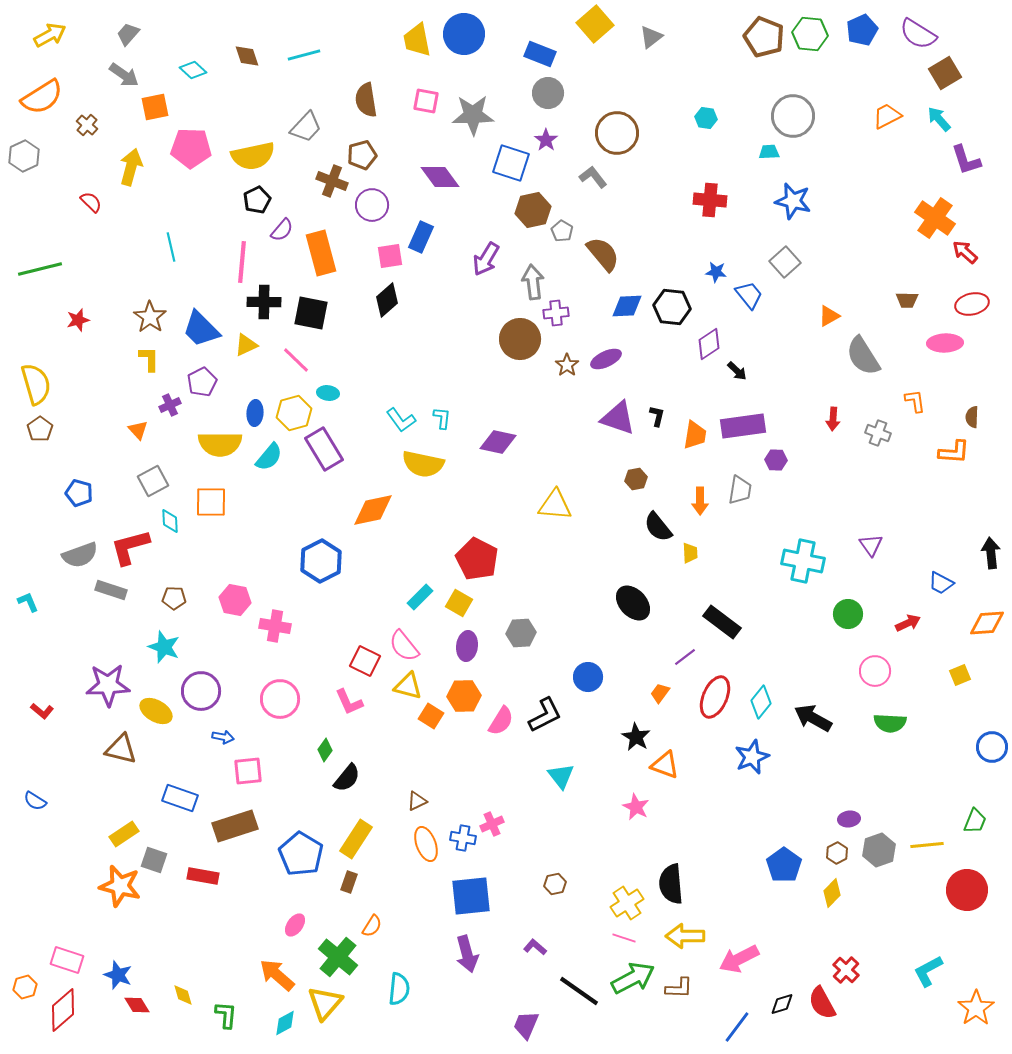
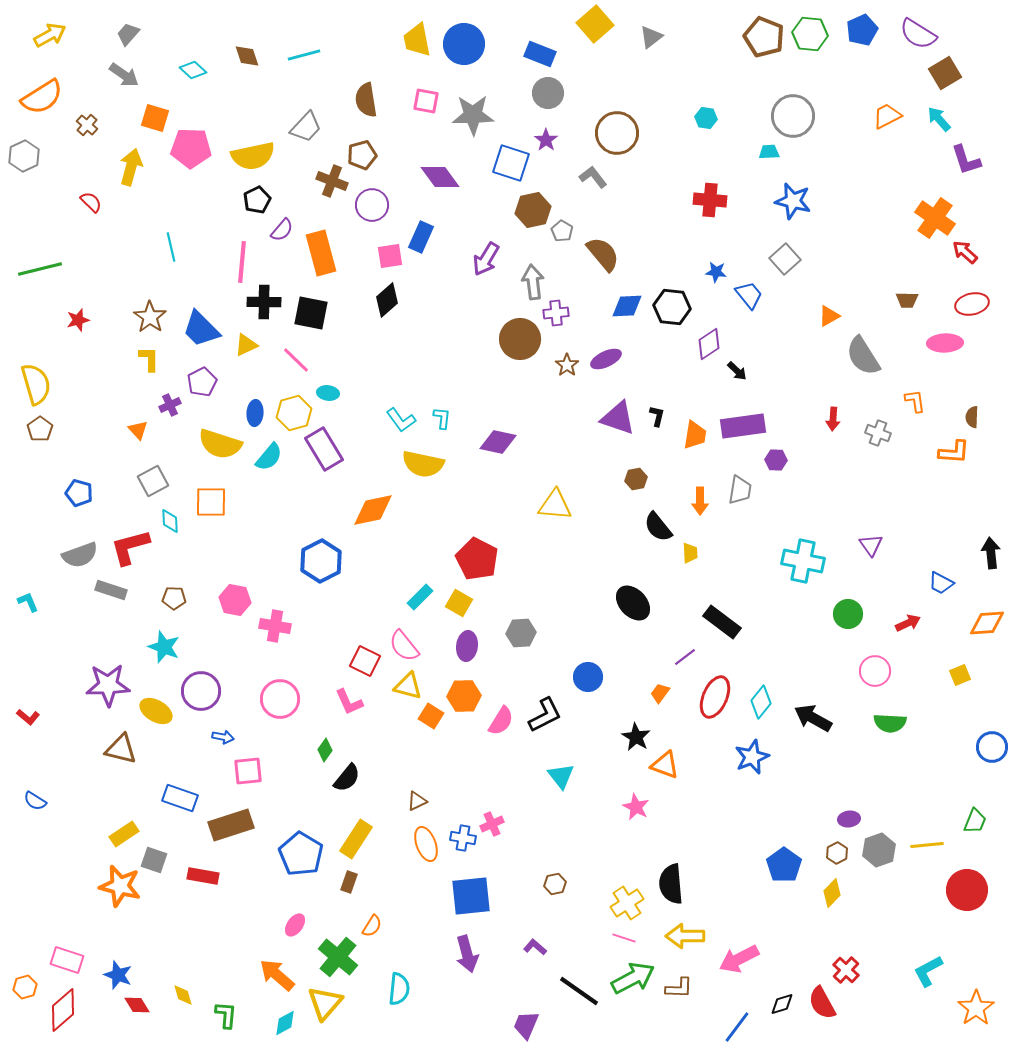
blue circle at (464, 34): moved 10 px down
orange square at (155, 107): moved 11 px down; rotated 28 degrees clockwise
gray square at (785, 262): moved 3 px up
yellow semicircle at (220, 444): rotated 18 degrees clockwise
red L-shape at (42, 711): moved 14 px left, 6 px down
brown rectangle at (235, 826): moved 4 px left, 1 px up
